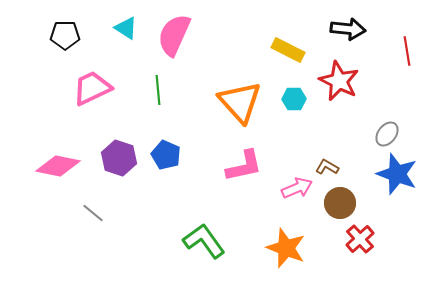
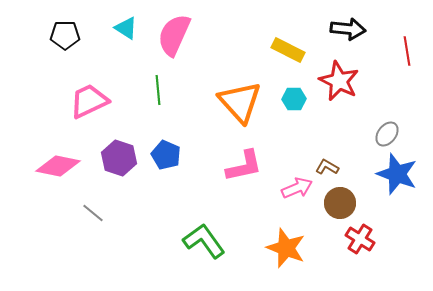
pink trapezoid: moved 3 px left, 13 px down
red cross: rotated 16 degrees counterclockwise
